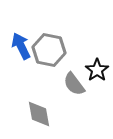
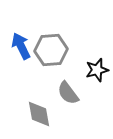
gray hexagon: moved 2 px right; rotated 16 degrees counterclockwise
black star: rotated 20 degrees clockwise
gray semicircle: moved 6 px left, 9 px down
